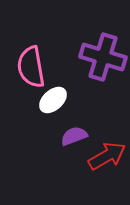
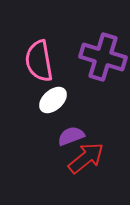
pink semicircle: moved 8 px right, 6 px up
purple semicircle: moved 3 px left
red arrow: moved 21 px left, 2 px down; rotated 9 degrees counterclockwise
